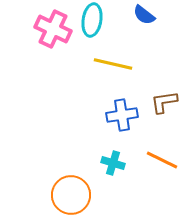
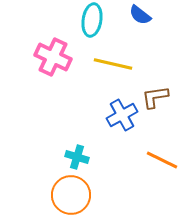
blue semicircle: moved 4 px left
pink cross: moved 28 px down
brown L-shape: moved 9 px left, 5 px up
blue cross: rotated 20 degrees counterclockwise
cyan cross: moved 36 px left, 6 px up
